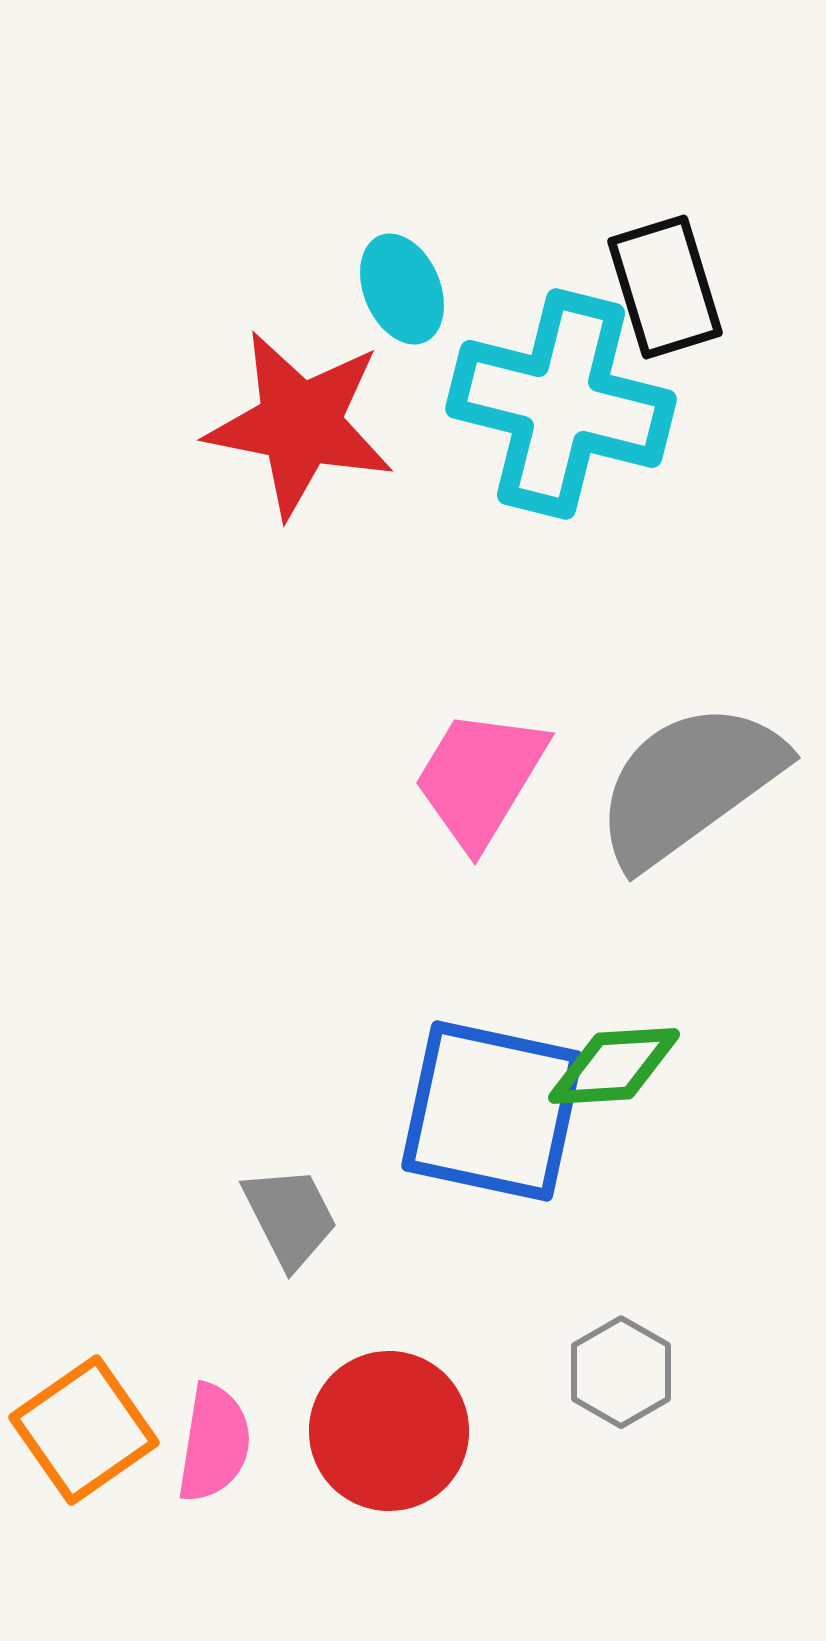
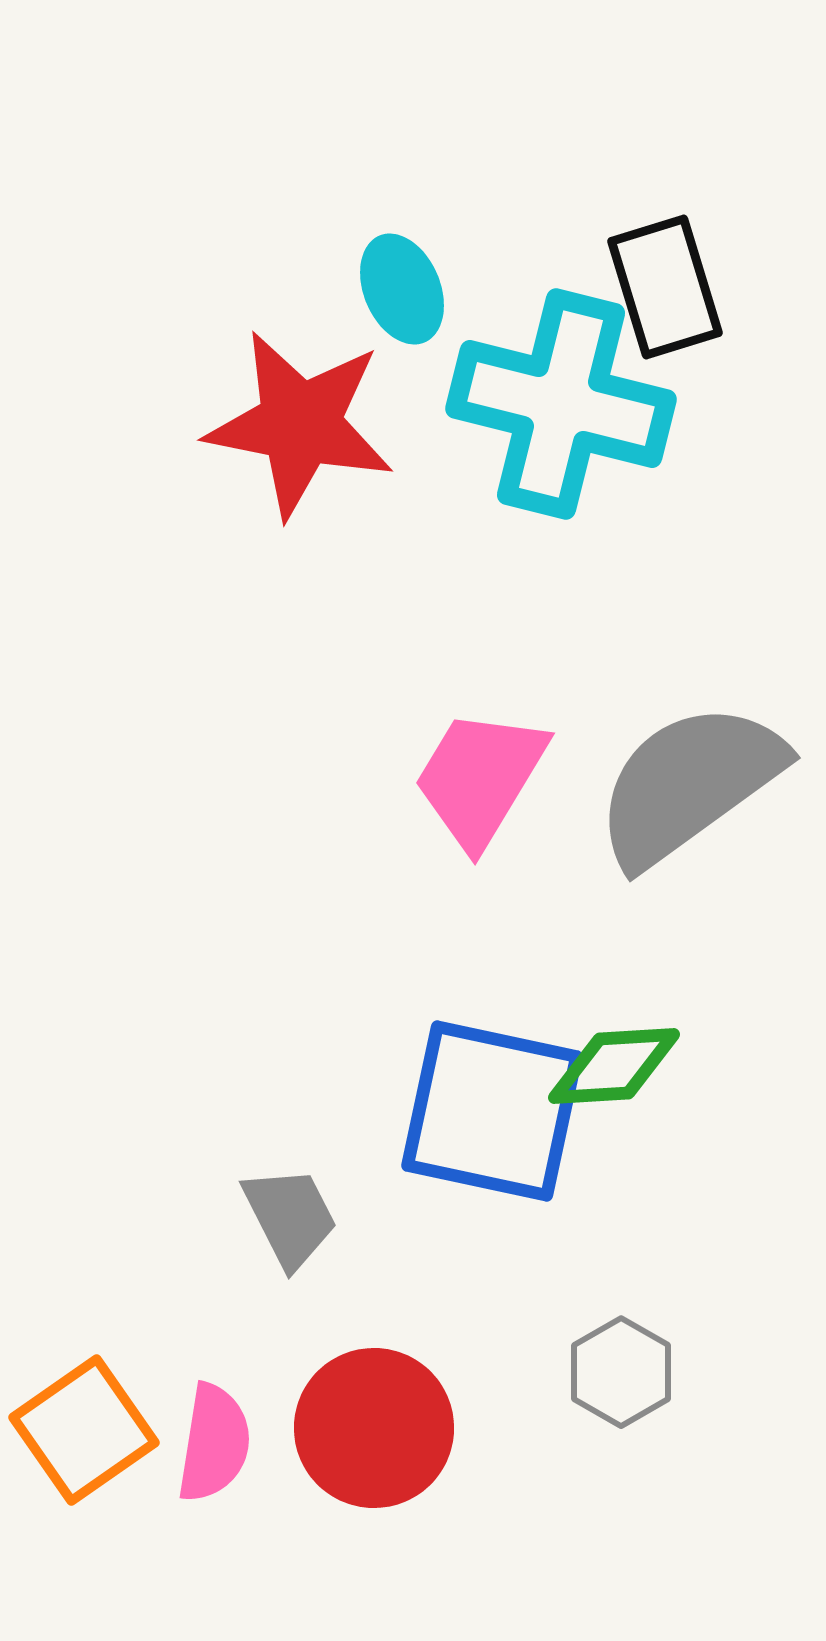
red circle: moved 15 px left, 3 px up
